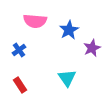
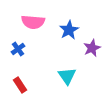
pink semicircle: moved 2 px left, 1 px down
blue cross: moved 1 px left, 1 px up
cyan triangle: moved 2 px up
